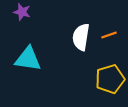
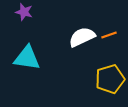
purple star: moved 2 px right
white semicircle: moved 1 px right; rotated 56 degrees clockwise
cyan triangle: moved 1 px left, 1 px up
